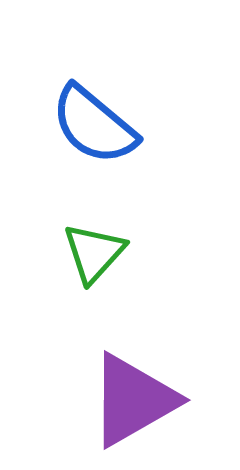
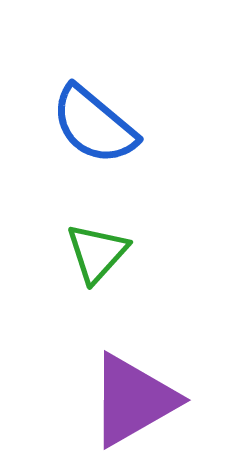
green triangle: moved 3 px right
